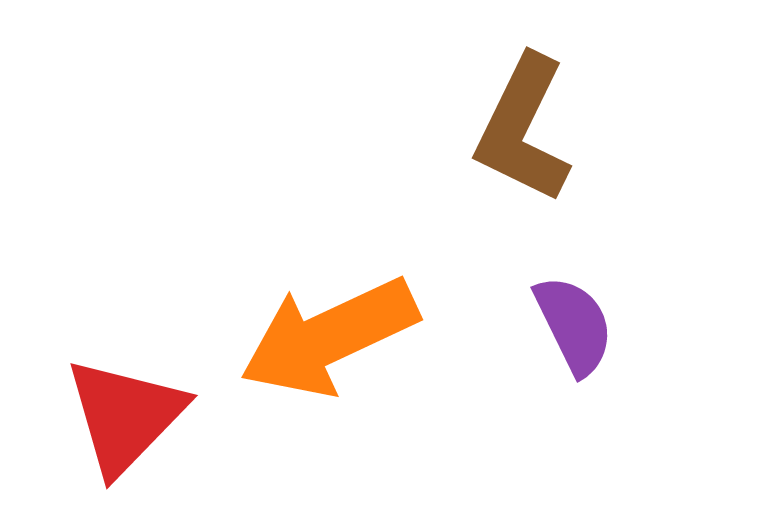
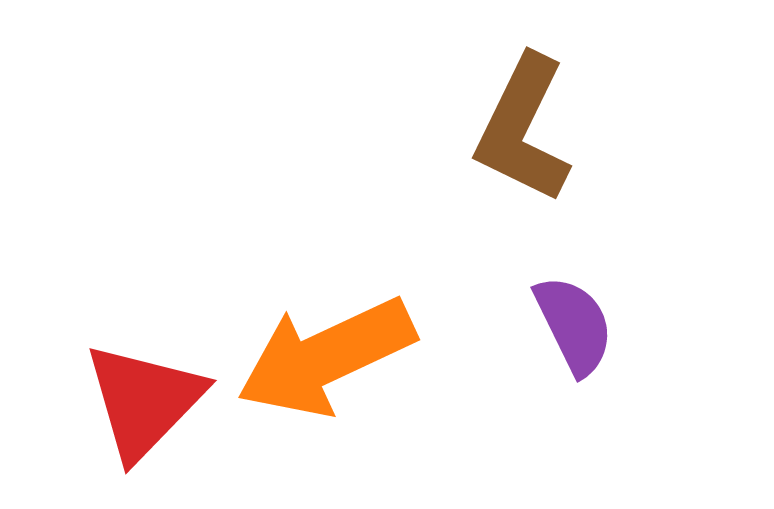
orange arrow: moved 3 px left, 20 px down
red triangle: moved 19 px right, 15 px up
